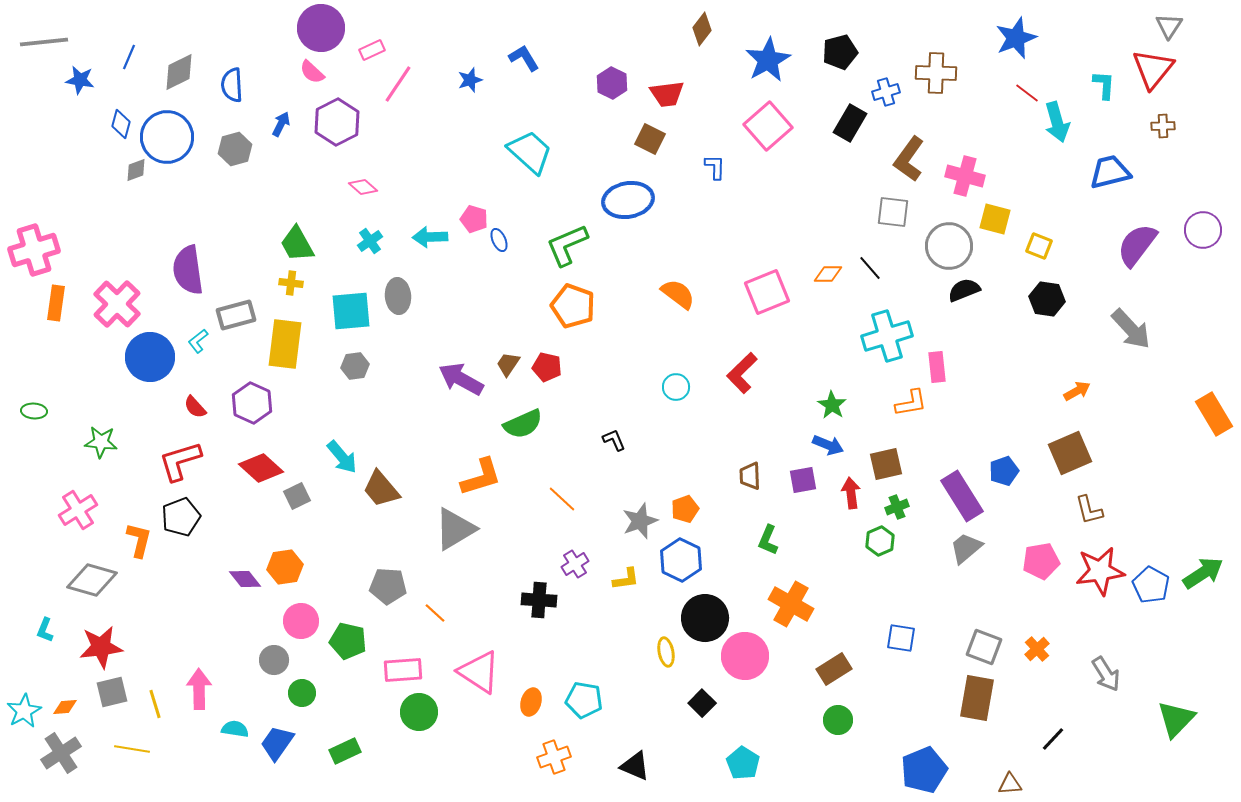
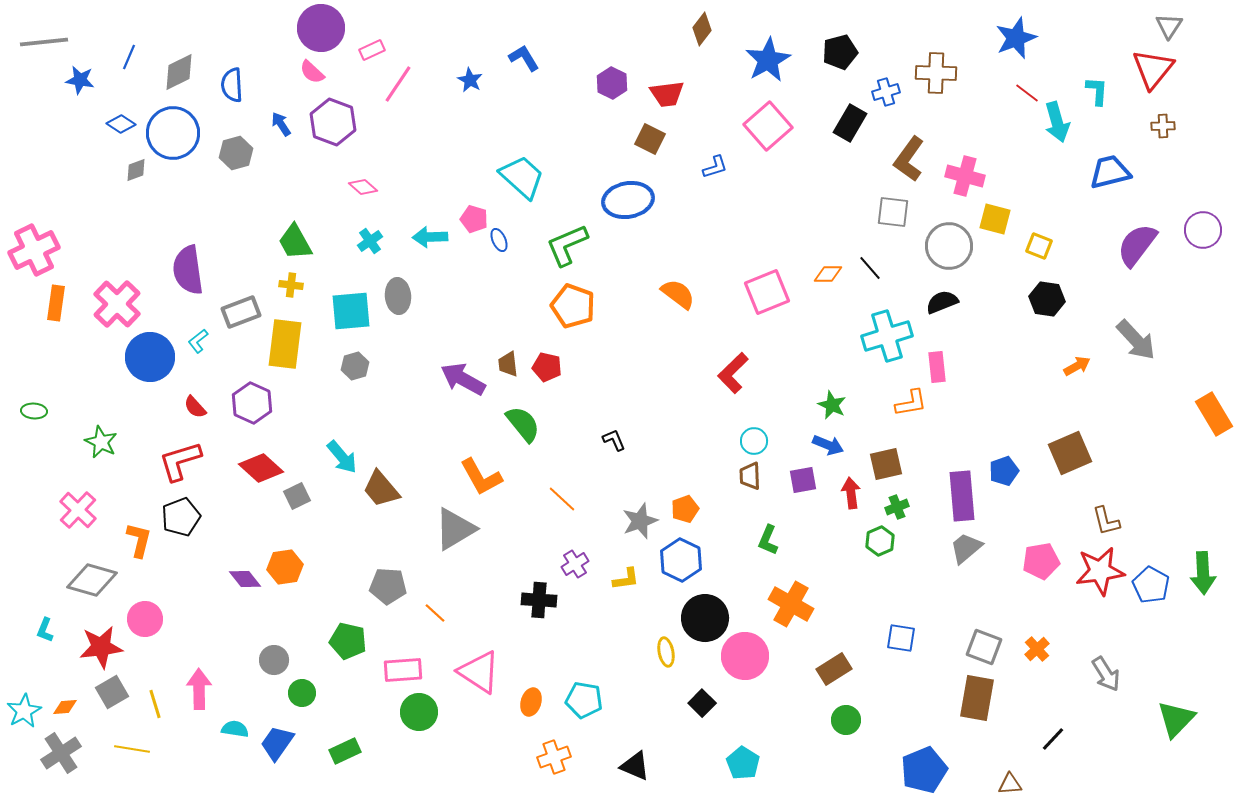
blue star at (470, 80): rotated 25 degrees counterclockwise
cyan L-shape at (1104, 85): moved 7 px left, 6 px down
purple hexagon at (337, 122): moved 4 px left; rotated 12 degrees counterclockwise
blue diamond at (121, 124): rotated 72 degrees counterclockwise
blue arrow at (281, 124): rotated 60 degrees counterclockwise
blue circle at (167, 137): moved 6 px right, 4 px up
gray hexagon at (235, 149): moved 1 px right, 4 px down
cyan trapezoid at (530, 152): moved 8 px left, 25 px down
blue L-shape at (715, 167): rotated 72 degrees clockwise
green trapezoid at (297, 244): moved 2 px left, 2 px up
pink cross at (34, 250): rotated 9 degrees counterclockwise
yellow cross at (291, 283): moved 2 px down
black semicircle at (964, 290): moved 22 px left, 12 px down
gray rectangle at (236, 315): moved 5 px right, 3 px up; rotated 6 degrees counterclockwise
gray arrow at (1131, 329): moved 5 px right, 11 px down
brown trapezoid at (508, 364): rotated 40 degrees counterclockwise
gray hexagon at (355, 366): rotated 8 degrees counterclockwise
red L-shape at (742, 373): moved 9 px left
purple arrow at (461, 379): moved 2 px right
cyan circle at (676, 387): moved 78 px right, 54 px down
orange arrow at (1077, 391): moved 25 px up
green star at (832, 405): rotated 8 degrees counterclockwise
green semicircle at (523, 424): rotated 105 degrees counterclockwise
green star at (101, 442): rotated 20 degrees clockwise
orange L-shape at (481, 477): rotated 78 degrees clockwise
purple rectangle at (962, 496): rotated 27 degrees clockwise
pink cross at (78, 510): rotated 15 degrees counterclockwise
brown L-shape at (1089, 510): moved 17 px right, 11 px down
green arrow at (1203, 573): rotated 120 degrees clockwise
pink circle at (301, 621): moved 156 px left, 2 px up
gray square at (112, 692): rotated 16 degrees counterclockwise
green circle at (838, 720): moved 8 px right
